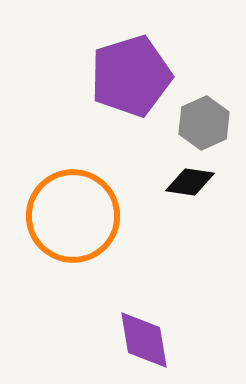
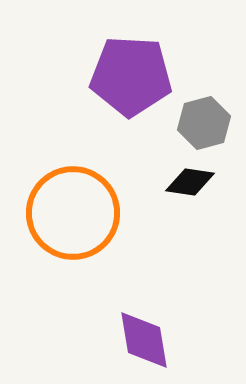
purple pentagon: rotated 20 degrees clockwise
gray hexagon: rotated 9 degrees clockwise
orange circle: moved 3 px up
